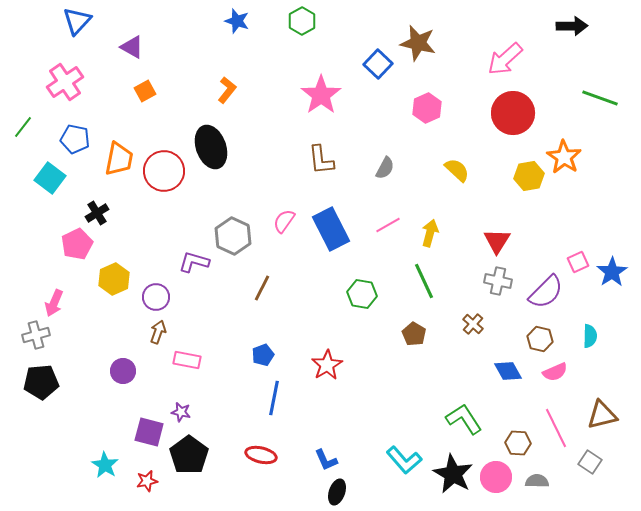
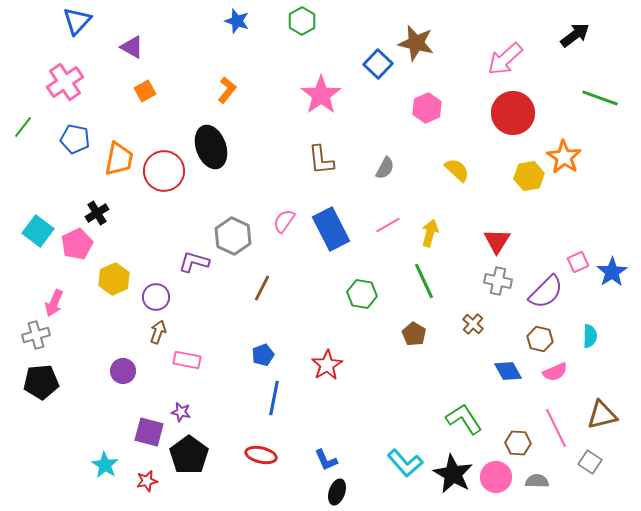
black arrow at (572, 26): moved 3 px right, 9 px down; rotated 36 degrees counterclockwise
brown star at (418, 43): moved 2 px left
cyan square at (50, 178): moved 12 px left, 53 px down
cyan L-shape at (404, 460): moved 1 px right, 3 px down
